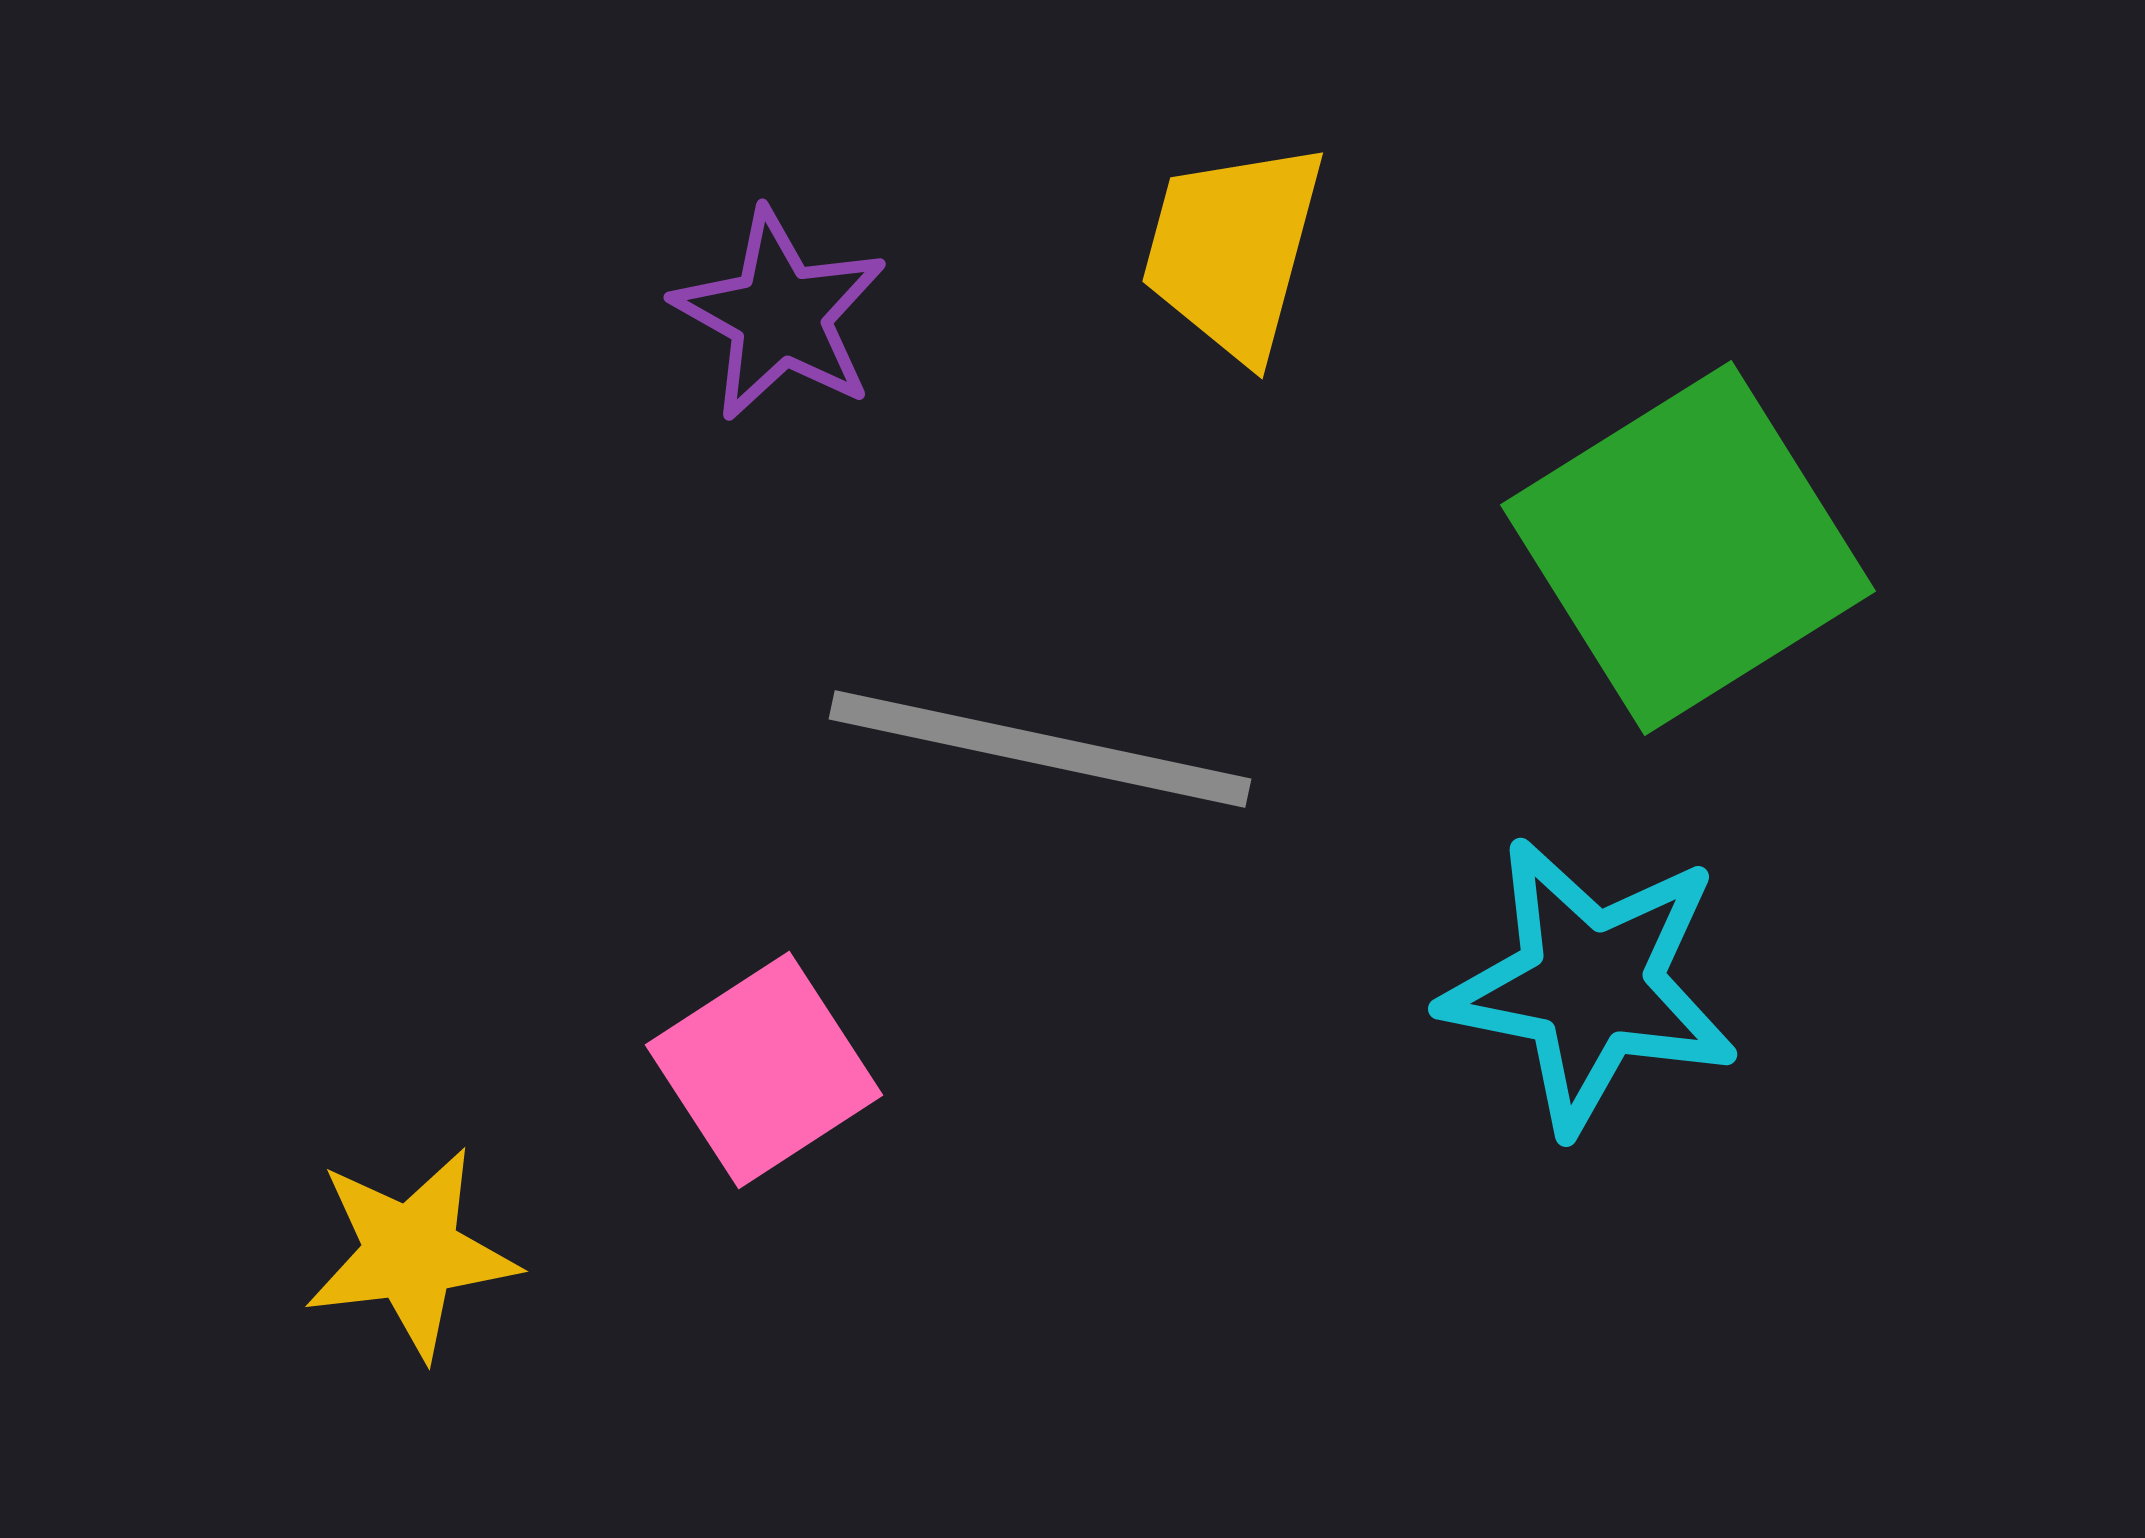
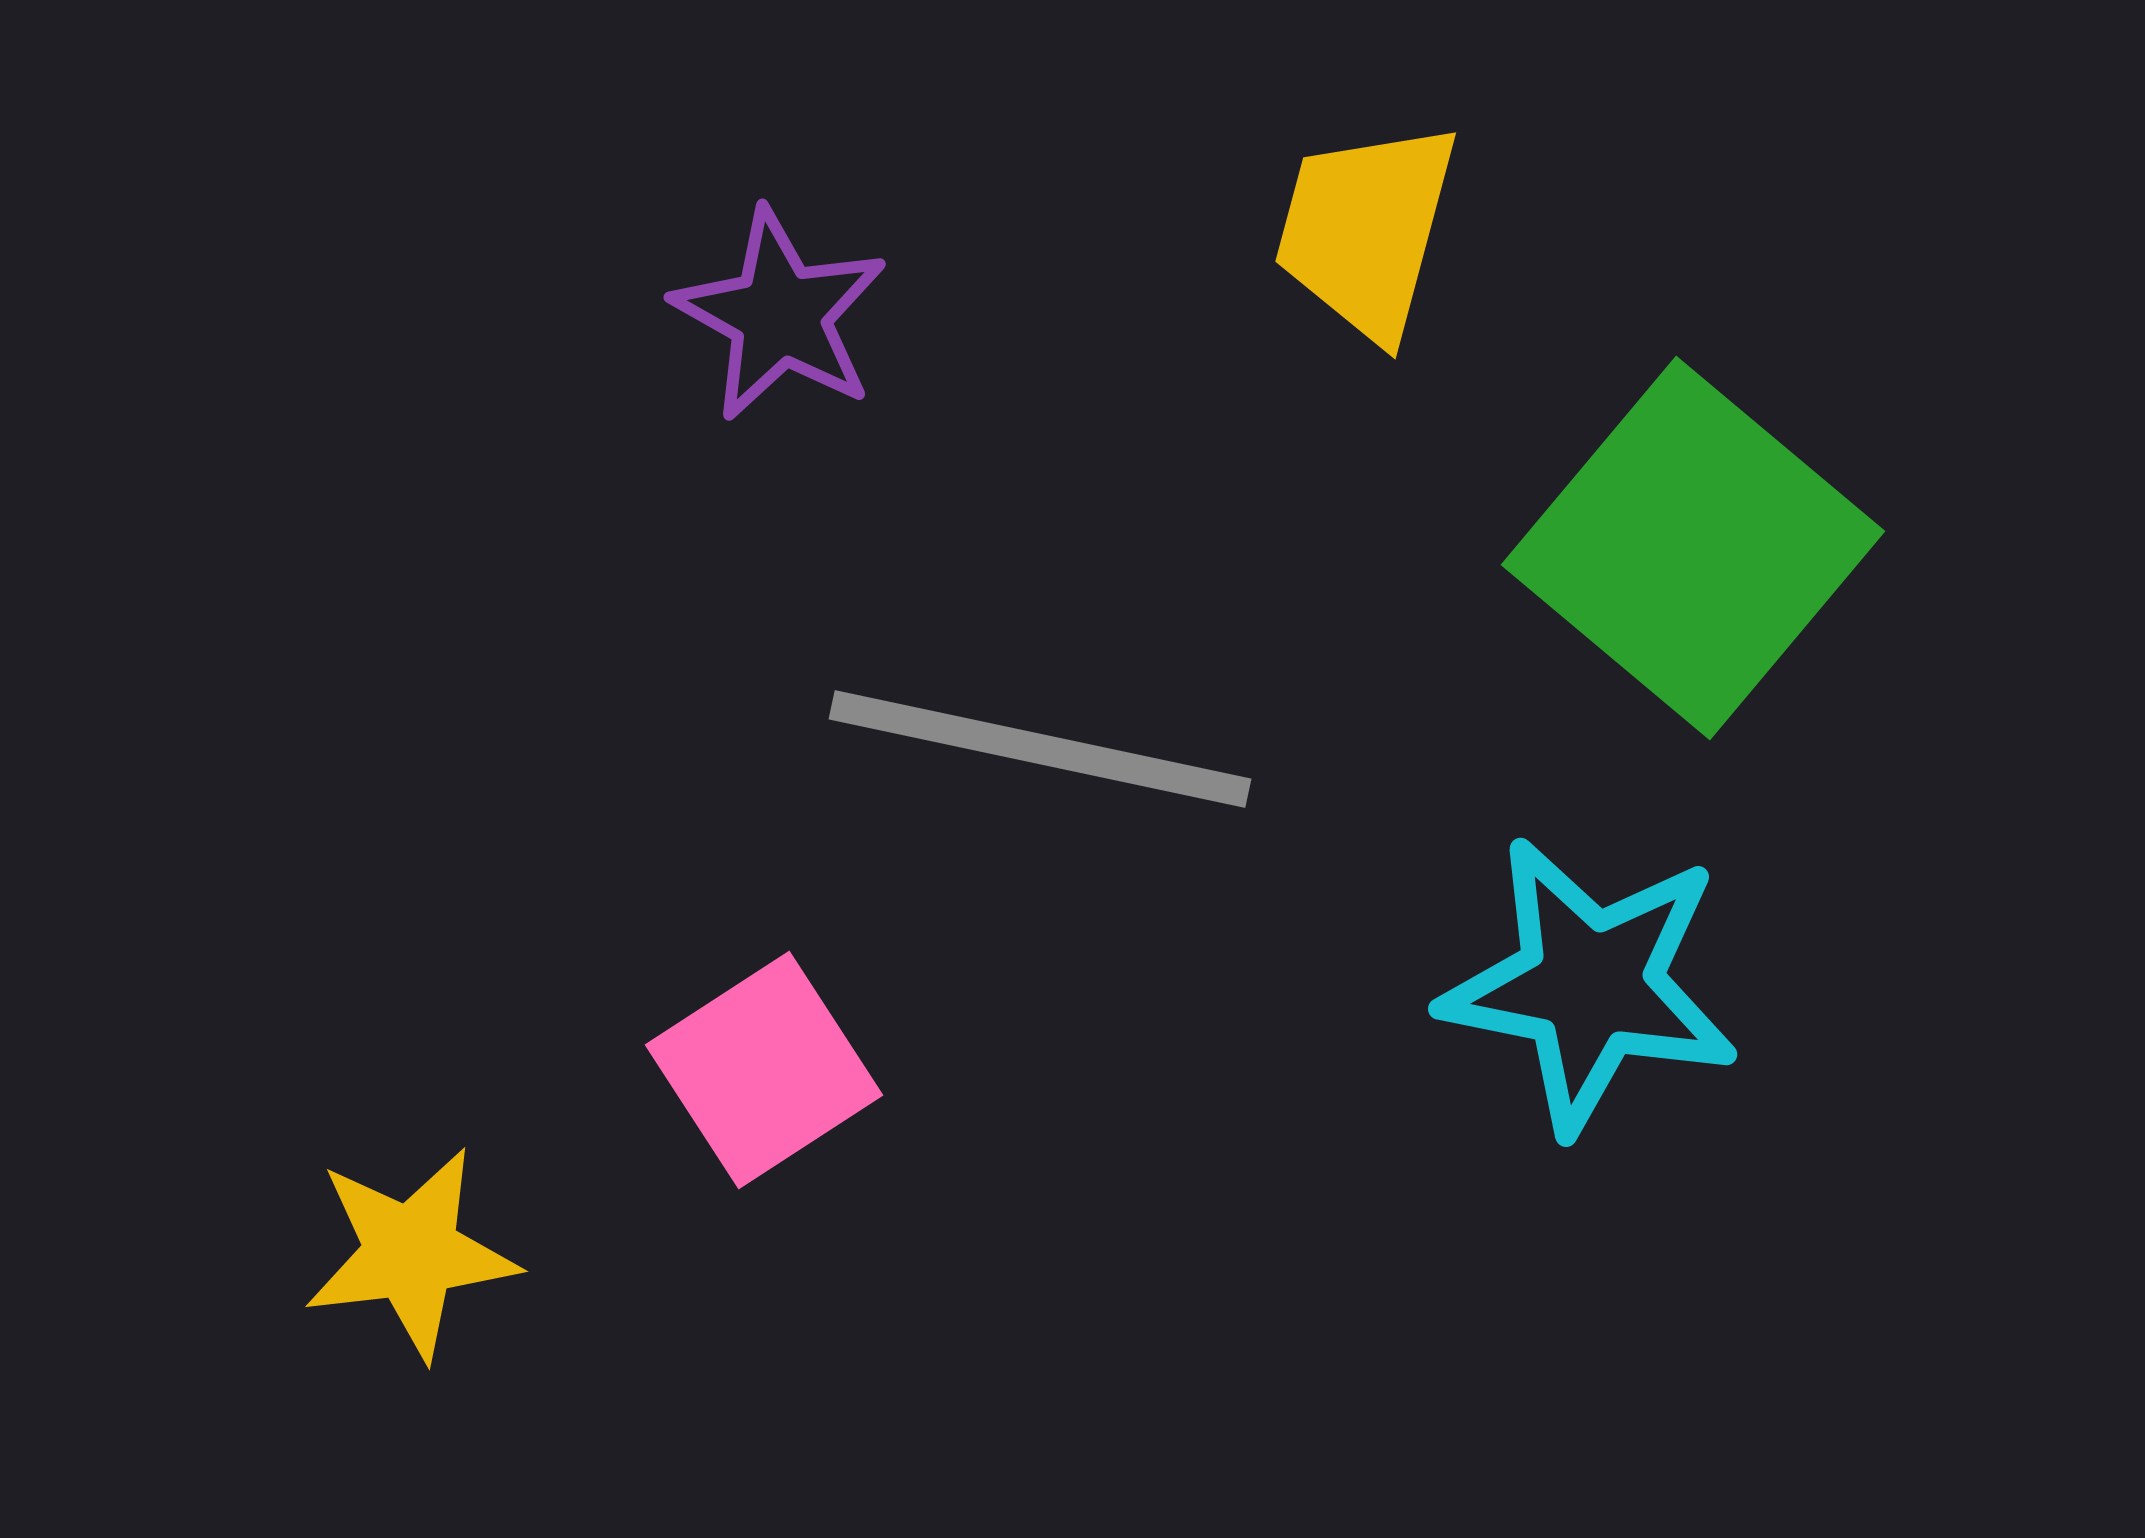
yellow trapezoid: moved 133 px right, 20 px up
green square: moved 5 px right; rotated 18 degrees counterclockwise
